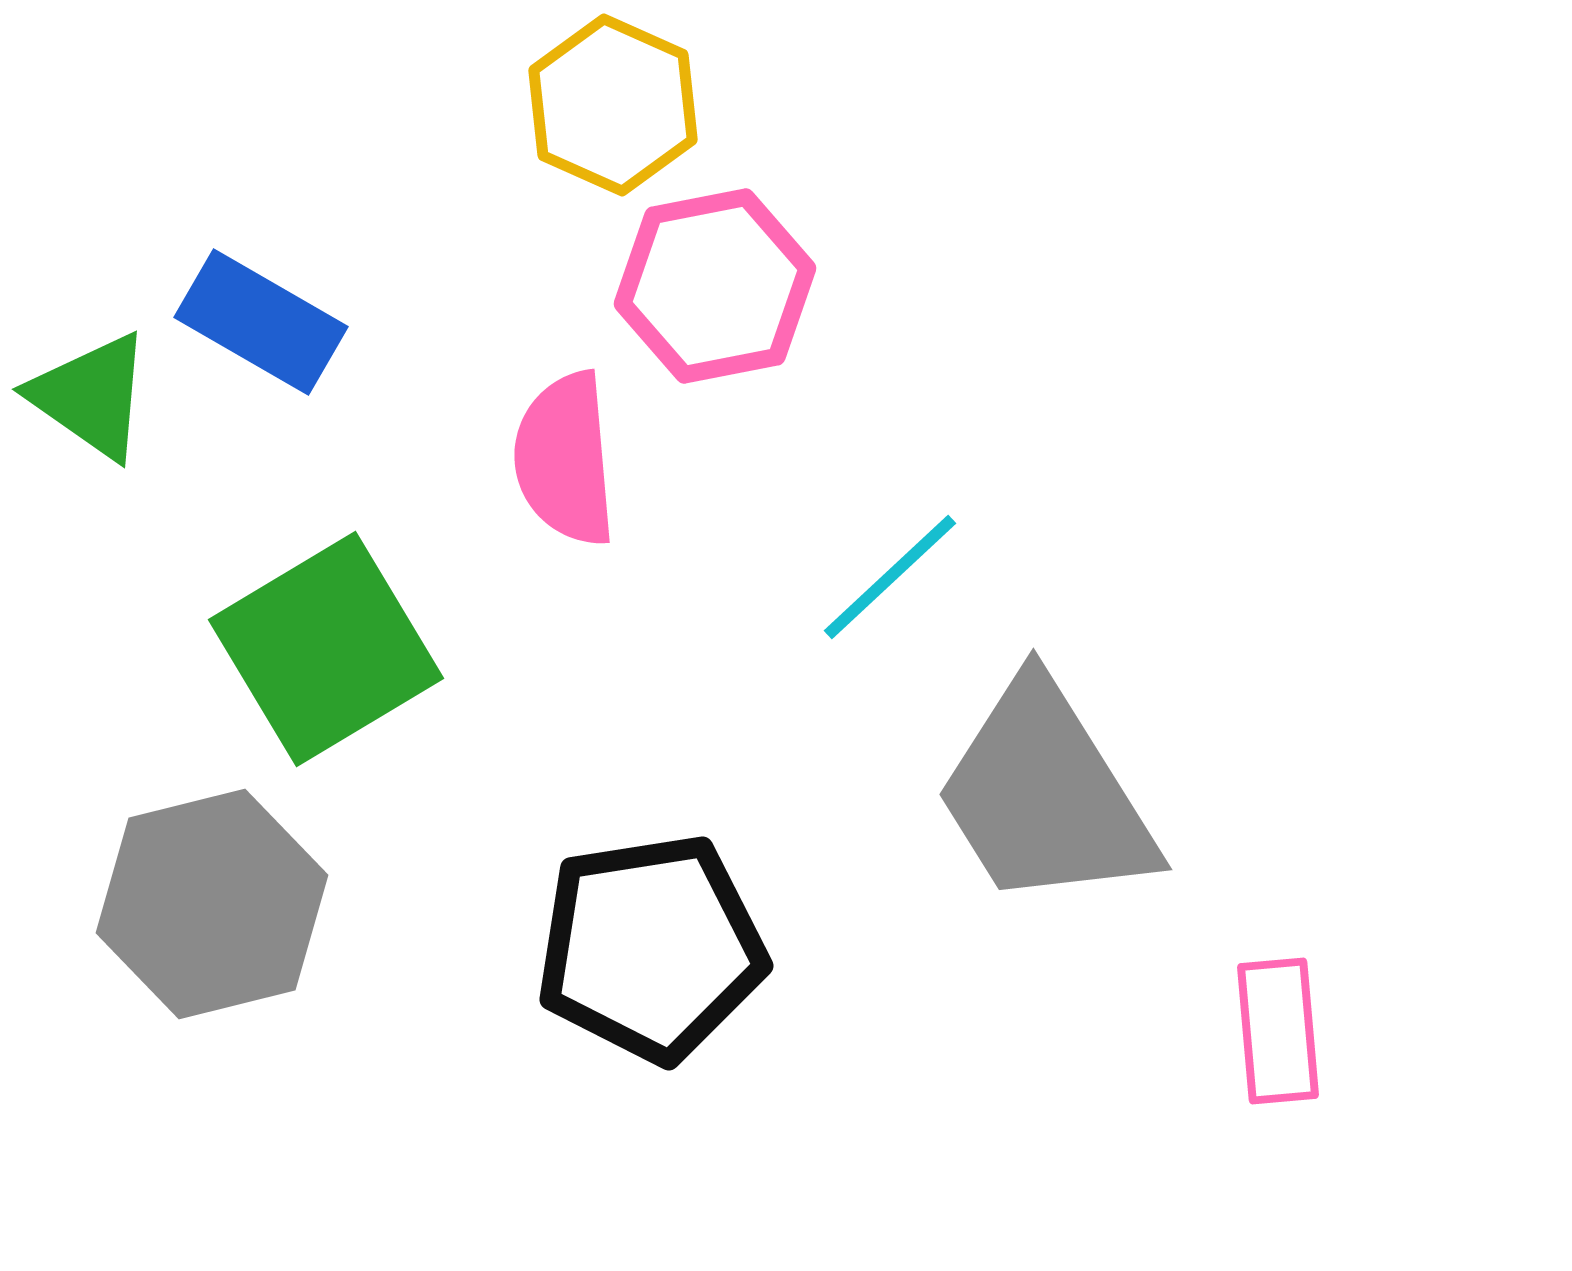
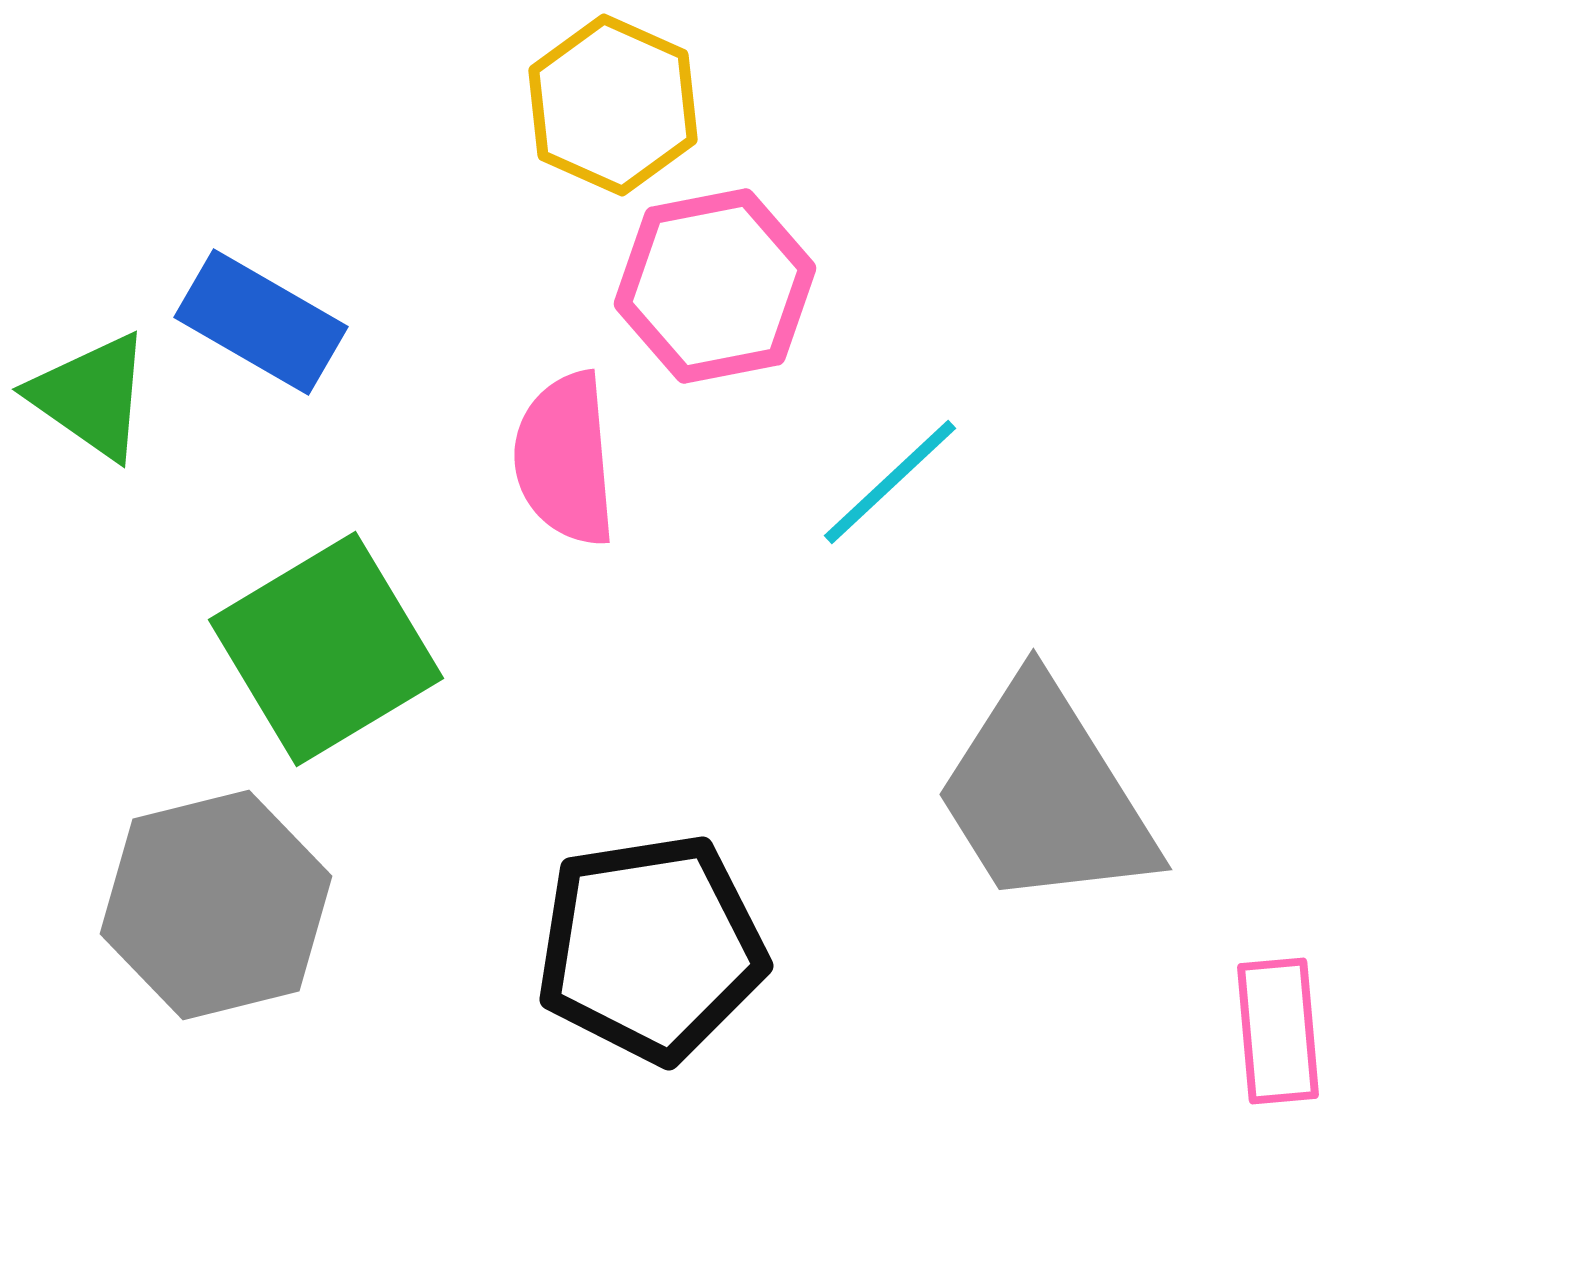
cyan line: moved 95 px up
gray hexagon: moved 4 px right, 1 px down
